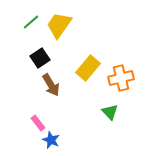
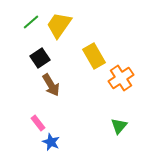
yellow rectangle: moved 6 px right, 12 px up; rotated 70 degrees counterclockwise
orange cross: rotated 20 degrees counterclockwise
green triangle: moved 9 px right, 14 px down; rotated 24 degrees clockwise
blue star: moved 2 px down
